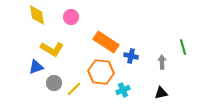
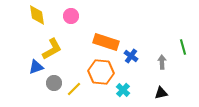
pink circle: moved 1 px up
orange rectangle: rotated 15 degrees counterclockwise
yellow L-shape: rotated 60 degrees counterclockwise
blue cross: rotated 24 degrees clockwise
cyan cross: rotated 24 degrees counterclockwise
